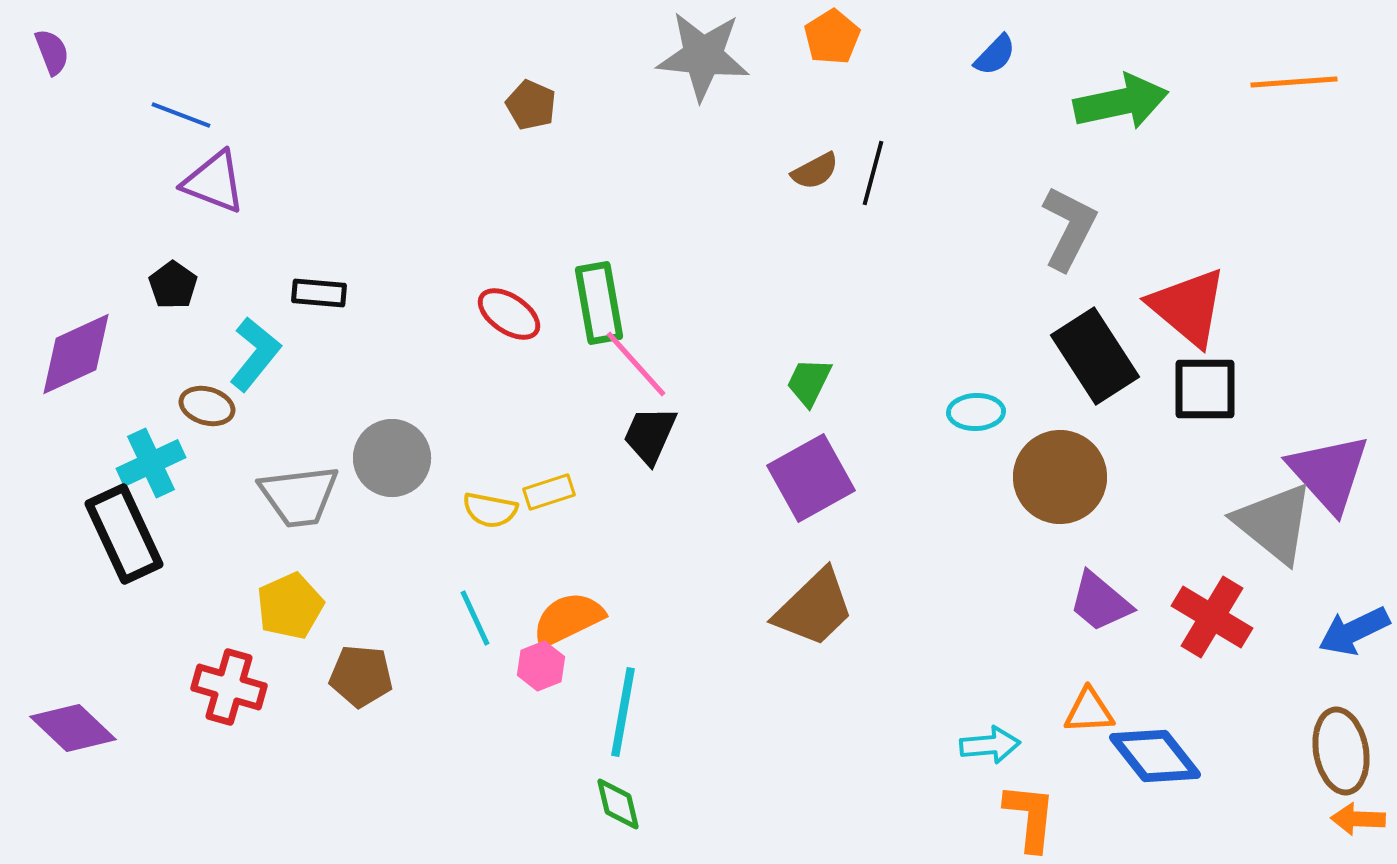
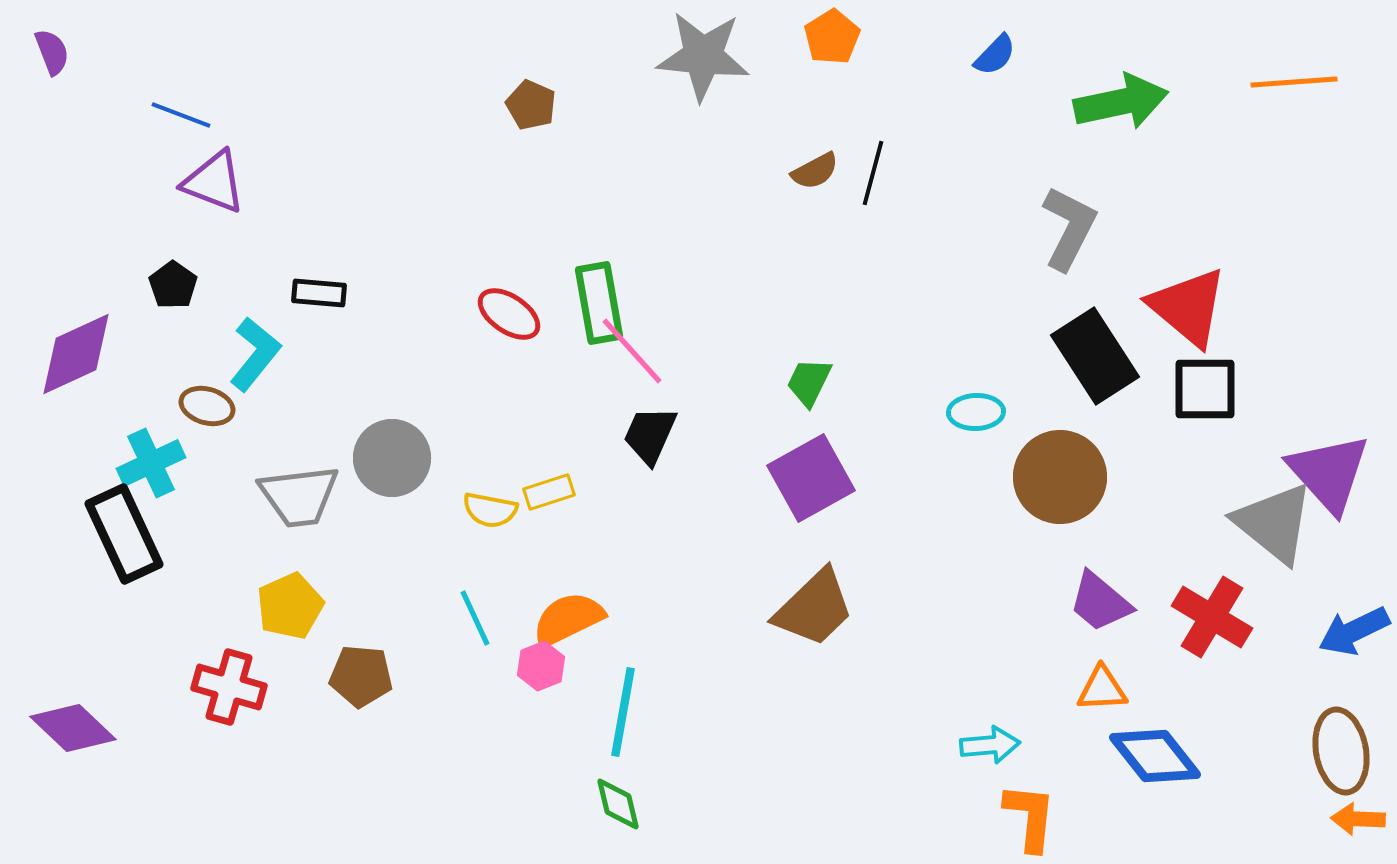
pink line at (636, 364): moved 4 px left, 13 px up
orange triangle at (1089, 711): moved 13 px right, 22 px up
